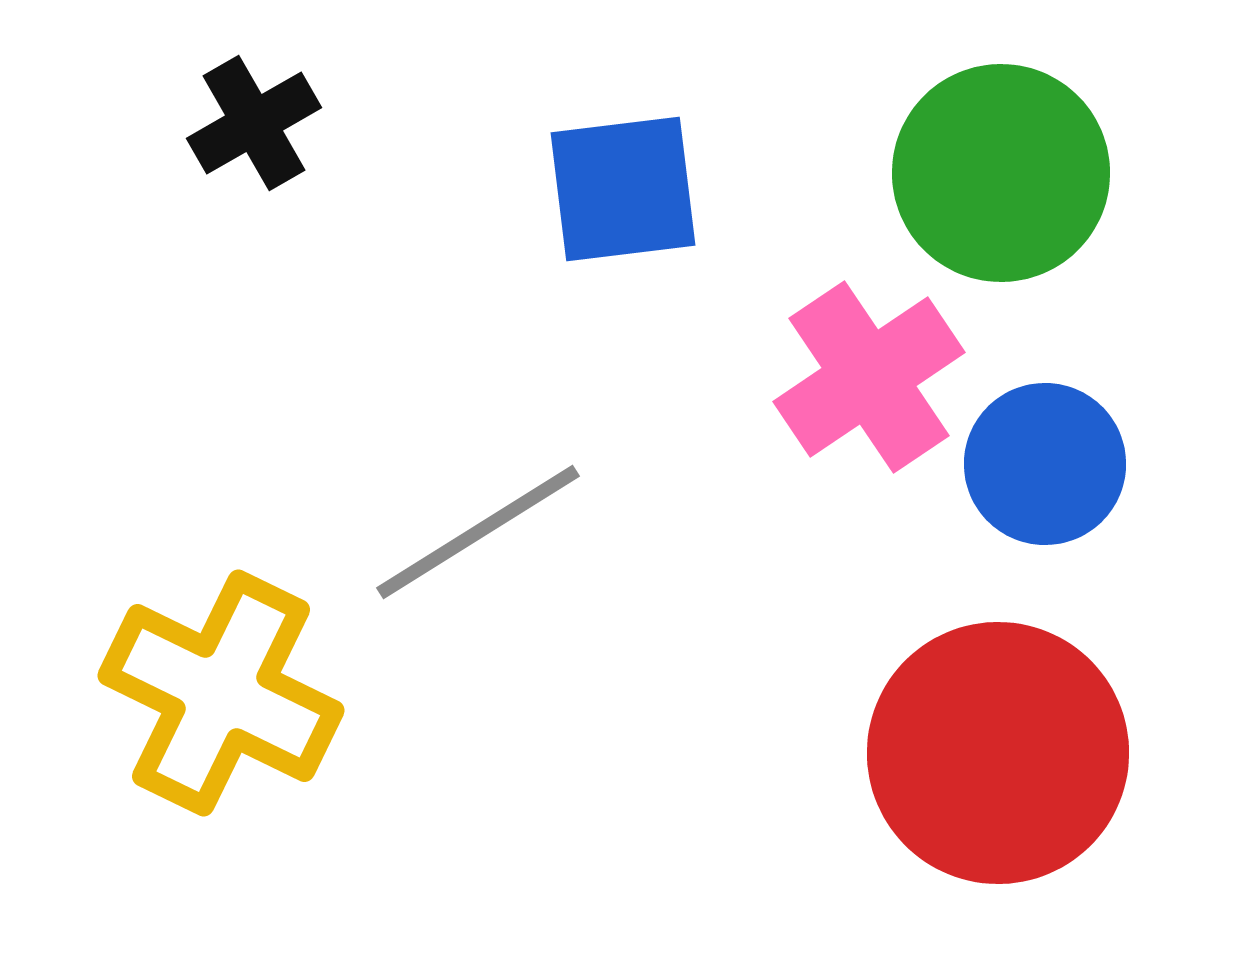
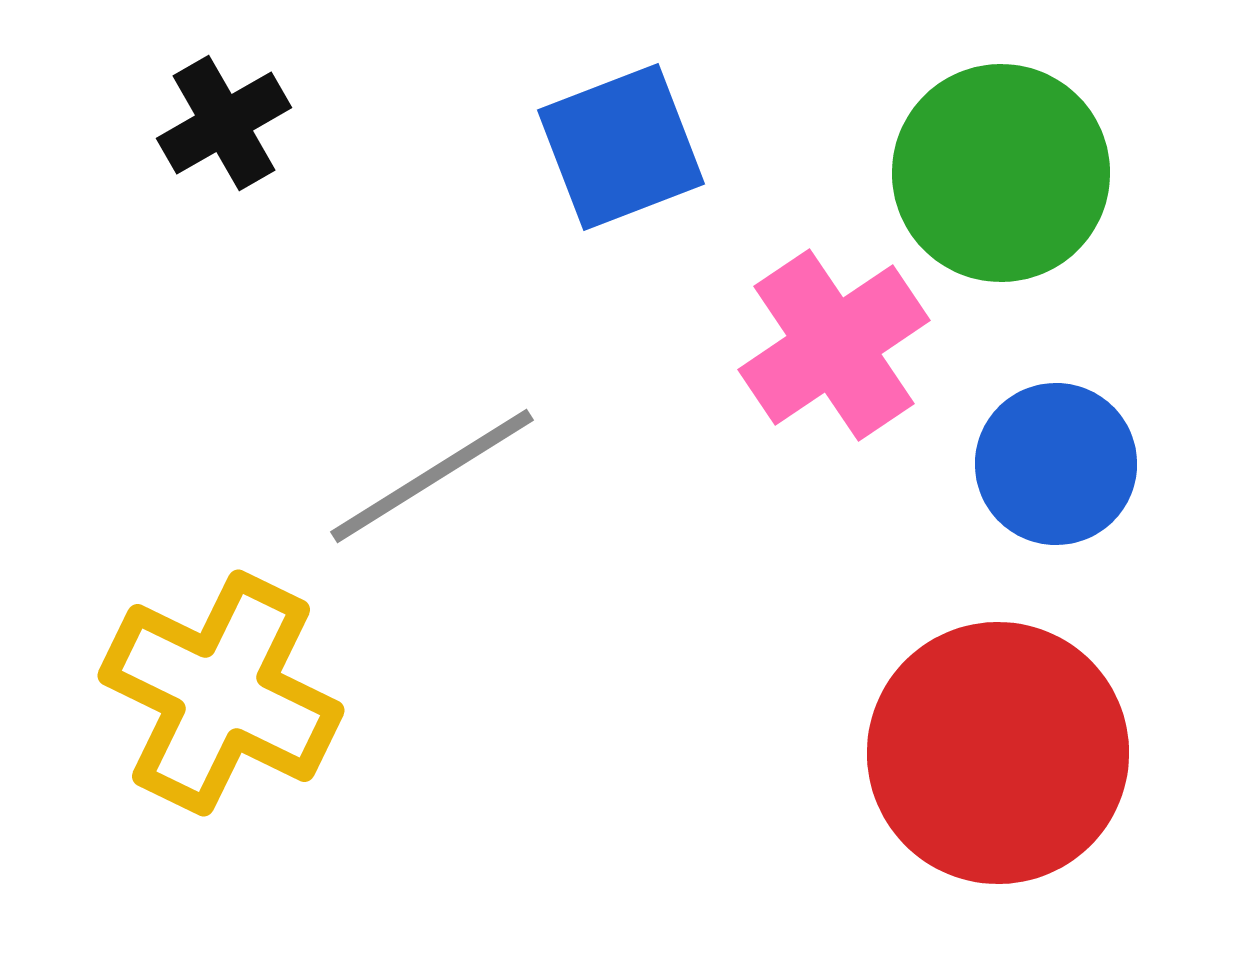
black cross: moved 30 px left
blue square: moved 2 px left, 42 px up; rotated 14 degrees counterclockwise
pink cross: moved 35 px left, 32 px up
blue circle: moved 11 px right
gray line: moved 46 px left, 56 px up
